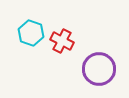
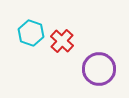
red cross: rotated 15 degrees clockwise
